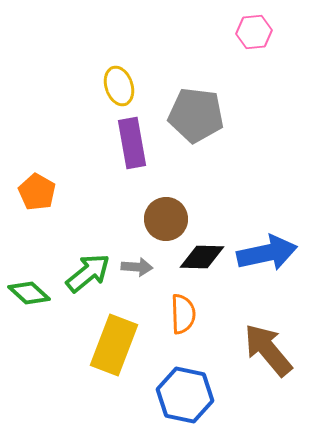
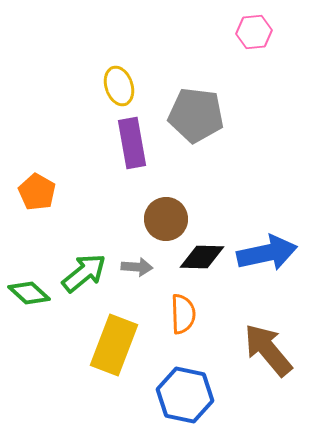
green arrow: moved 4 px left
